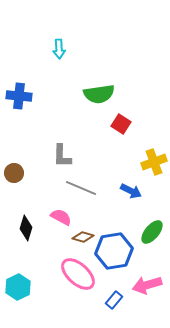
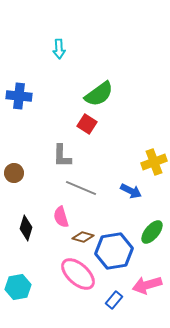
green semicircle: rotated 28 degrees counterclockwise
red square: moved 34 px left
pink semicircle: rotated 135 degrees counterclockwise
cyan hexagon: rotated 15 degrees clockwise
